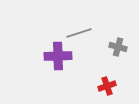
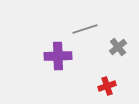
gray line: moved 6 px right, 4 px up
gray cross: rotated 36 degrees clockwise
